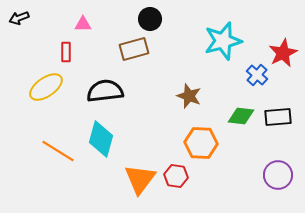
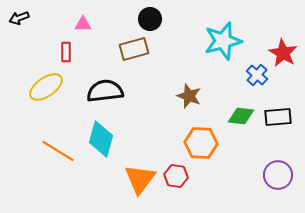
red star: rotated 16 degrees counterclockwise
